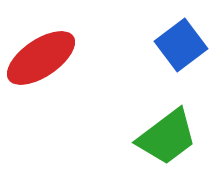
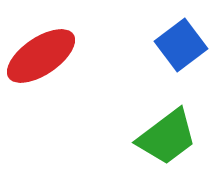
red ellipse: moved 2 px up
